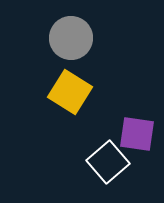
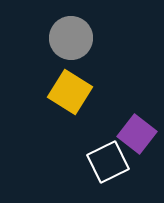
purple square: rotated 30 degrees clockwise
white square: rotated 15 degrees clockwise
